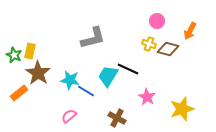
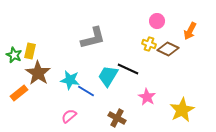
brown diamond: rotated 10 degrees clockwise
yellow star: moved 1 px down; rotated 10 degrees counterclockwise
